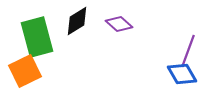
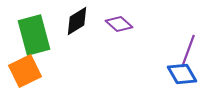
green rectangle: moved 3 px left, 2 px up
